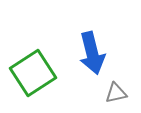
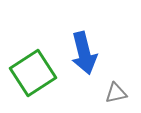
blue arrow: moved 8 px left
